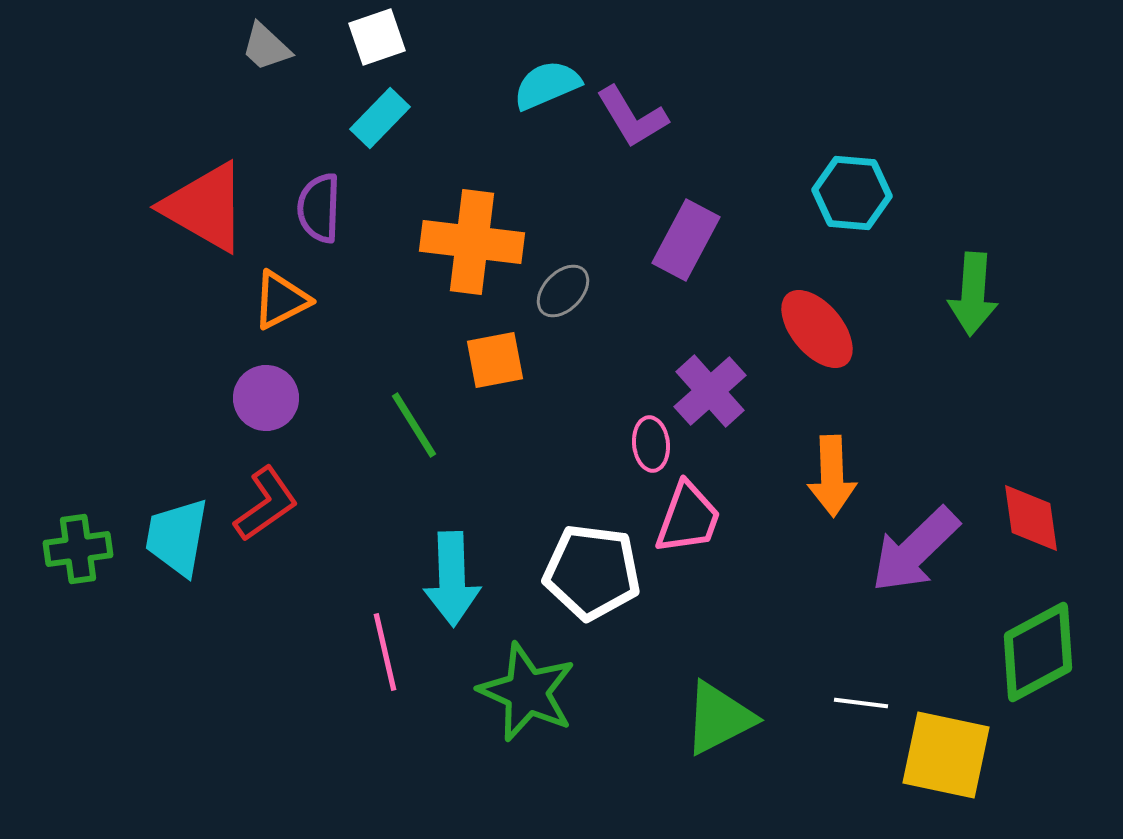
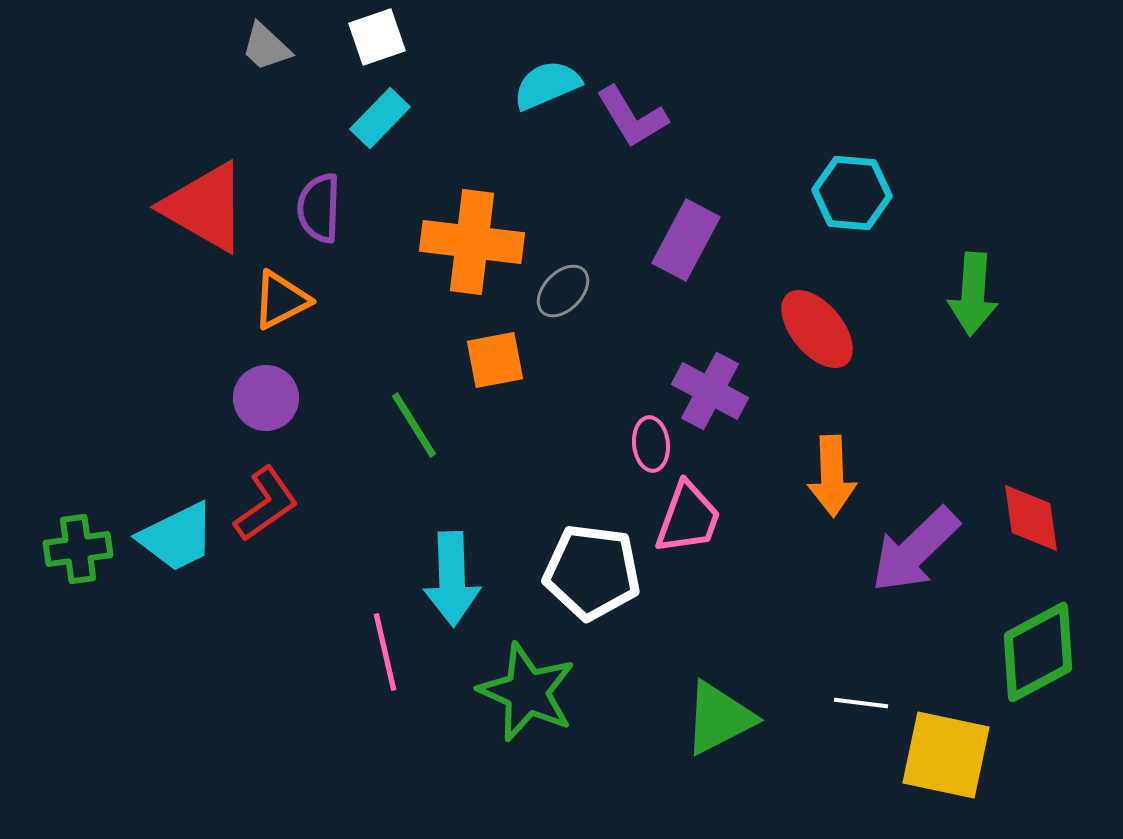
purple cross: rotated 20 degrees counterclockwise
cyan trapezoid: rotated 126 degrees counterclockwise
